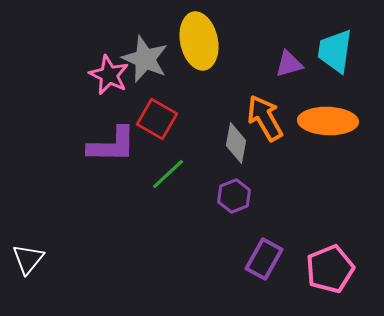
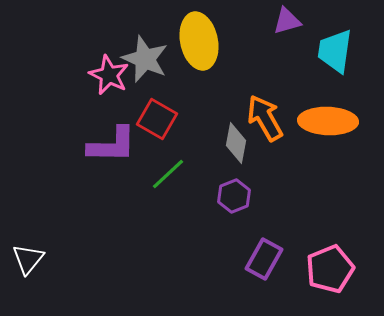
purple triangle: moved 2 px left, 43 px up
